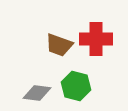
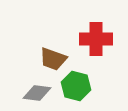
brown trapezoid: moved 6 px left, 14 px down
